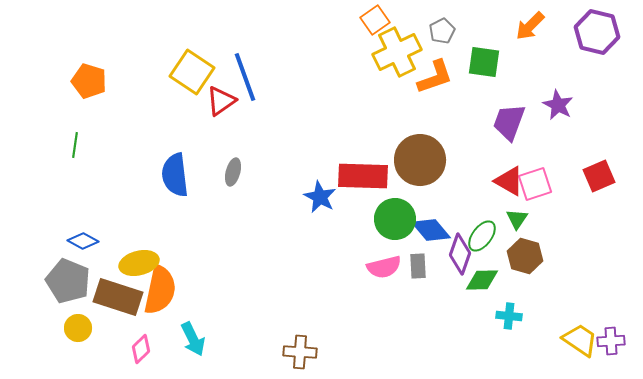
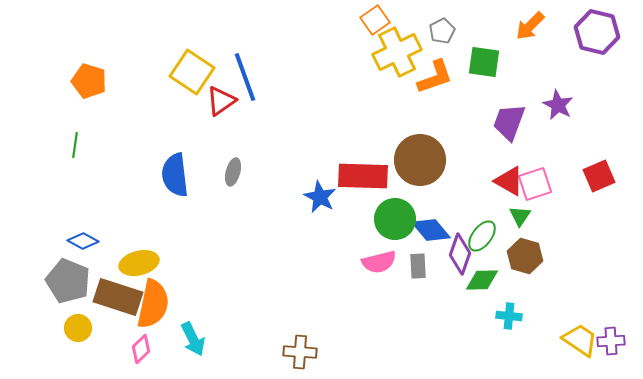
green triangle at (517, 219): moved 3 px right, 3 px up
pink semicircle at (384, 267): moved 5 px left, 5 px up
orange semicircle at (160, 290): moved 7 px left, 14 px down
